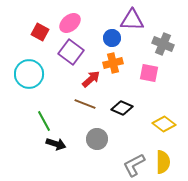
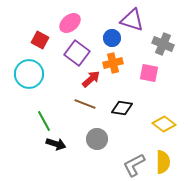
purple triangle: rotated 15 degrees clockwise
red square: moved 8 px down
purple square: moved 6 px right, 1 px down
black diamond: rotated 15 degrees counterclockwise
